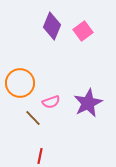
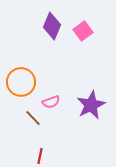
orange circle: moved 1 px right, 1 px up
purple star: moved 3 px right, 2 px down
